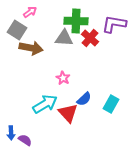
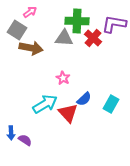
green cross: moved 1 px right
red cross: moved 3 px right
